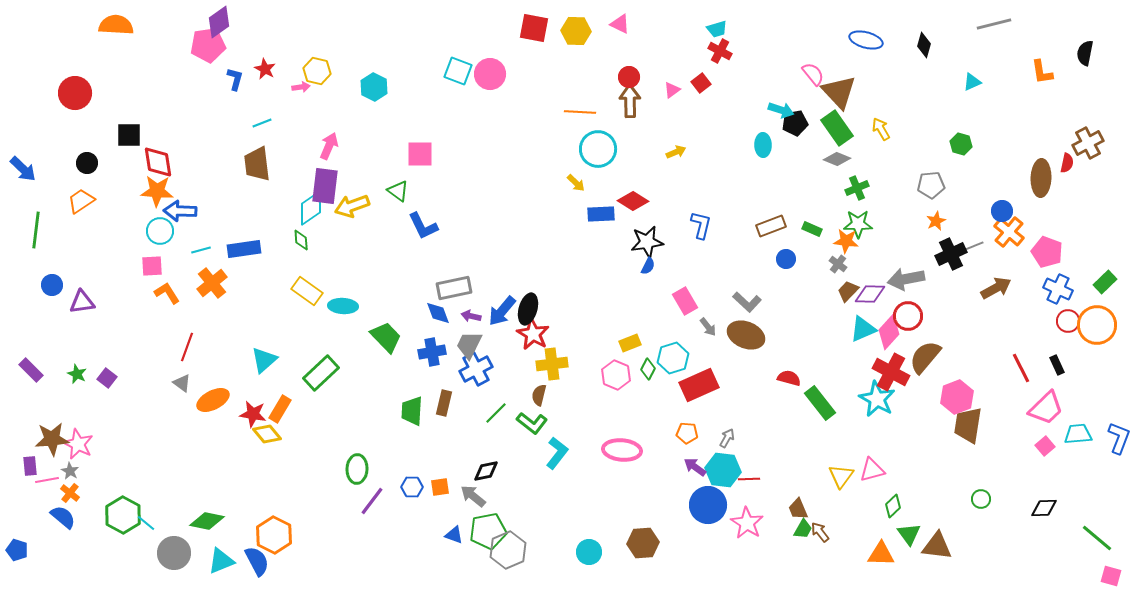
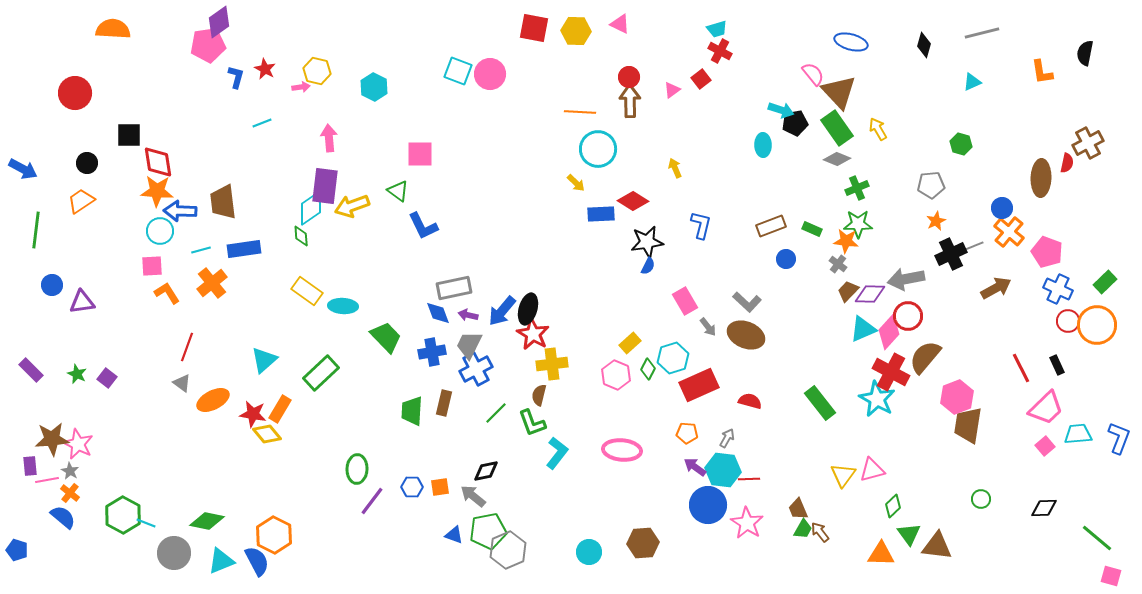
gray line at (994, 24): moved 12 px left, 9 px down
orange semicircle at (116, 25): moved 3 px left, 4 px down
blue ellipse at (866, 40): moved 15 px left, 2 px down
blue L-shape at (235, 79): moved 1 px right, 2 px up
red square at (701, 83): moved 4 px up
yellow arrow at (881, 129): moved 3 px left
pink arrow at (329, 146): moved 8 px up; rotated 28 degrees counterclockwise
yellow arrow at (676, 152): moved 1 px left, 16 px down; rotated 90 degrees counterclockwise
brown trapezoid at (257, 164): moved 34 px left, 38 px down
blue arrow at (23, 169): rotated 16 degrees counterclockwise
blue circle at (1002, 211): moved 3 px up
green diamond at (301, 240): moved 4 px up
purple arrow at (471, 316): moved 3 px left, 1 px up
yellow rectangle at (630, 343): rotated 20 degrees counterclockwise
red semicircle at (789, 378): moved 39 px left, 23 px down
green L-shape at (532, 423): rotated 32 degrees clockwise
yellow triangle at (841, 476): moved 2 px right, 1 px up
cyan line at (146, 523): rotated 18 degrees counterclockwise
